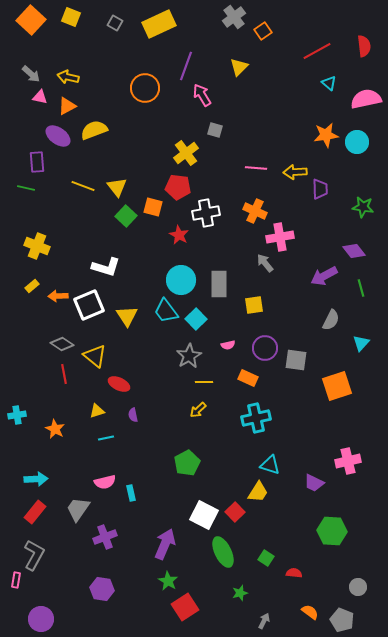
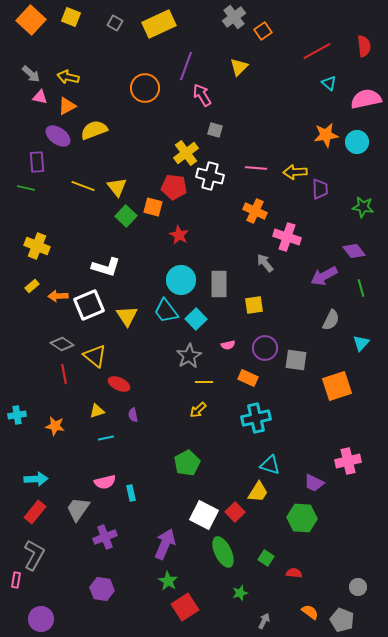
red pentagon at (178, 187): moved 4 px left
white cross at (206, 213): moved 4 px right, 37 px up; rotated 24 degrees clockwise
pink cross at (280, 237): moved 7 px right; rotated 28 degrees clockwise
orange star at (55, 429): moved 3 px up; rotated 18 degrees counterclockwise
green hexagon at (332, 531): moved 30 px left, 13 px up
